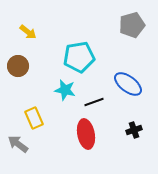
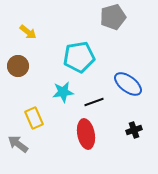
gray pentagon: moved 19 px left, 8 px up
cyan star: moved 2 px left, 2 px down; rotated 20 degrees counterclockwise
